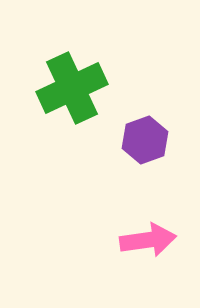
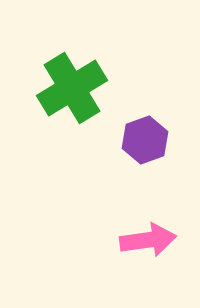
green cross: rotated 6 degrees counterclockwise
